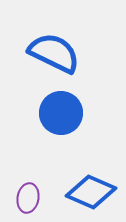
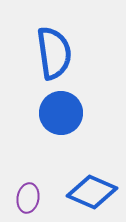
blue semicircle: rotated 56 degrees clockwise
blue diamond: moved 1 px right
